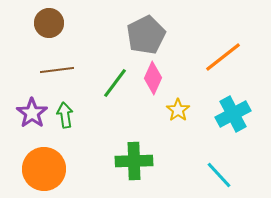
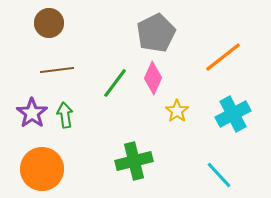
gray pentagon: moved 10 px right, 2 px up
yellow star: moved 1 px left, 1 px down
green cross: rotated 12 degrees counterclockwise
orange circle: moved 2 px left
